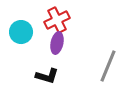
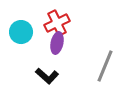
red cross: moved 3 px down
gray line: moved 3 px left
black L-shape: rotated 25 degrees clockwise
